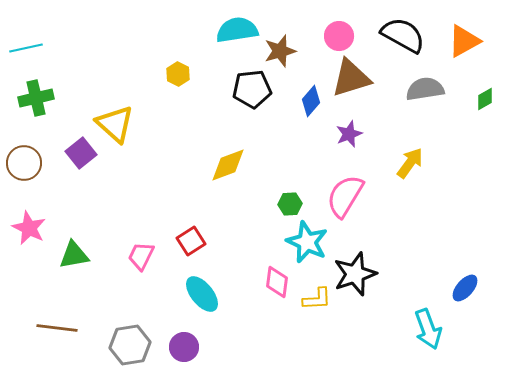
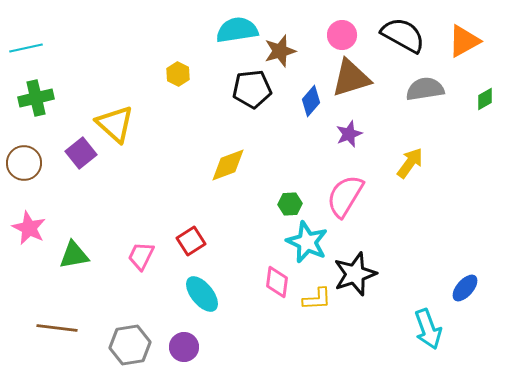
pink circle: moved 3 px right, 1 px up
